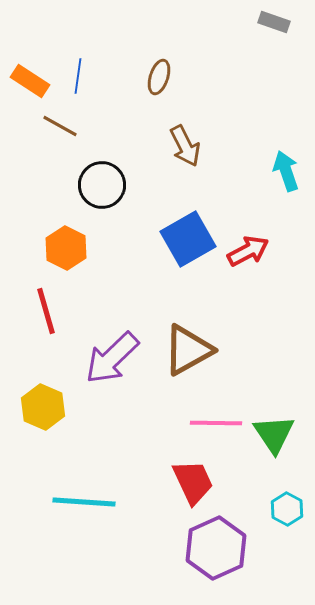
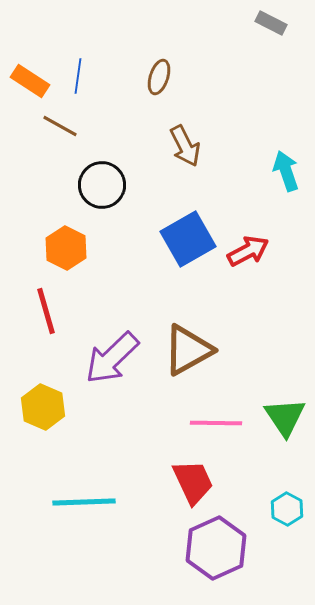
gray rectangle: moved 3 px left, 1 px down; rotated 8 degrees clockwise
green triangle: moved 11 px right, 17 px up
cyan line: rotated 6 degrees counterclockwise
